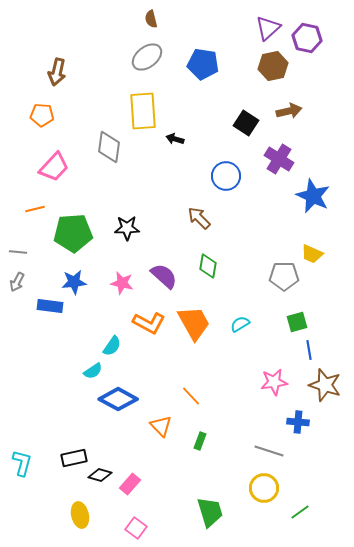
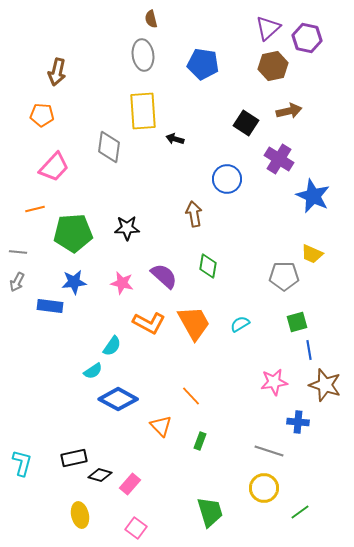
gray ellipse at (147, 57): moved 4 px left, 2 px up; rotated 60 degrees counterclockwise
blue circle at (226, 176): moved 1 px right, 3 px down
brown arrow at (199, 218): moved 5 px left, 4 px up; rotated 35 degrees clockwise
